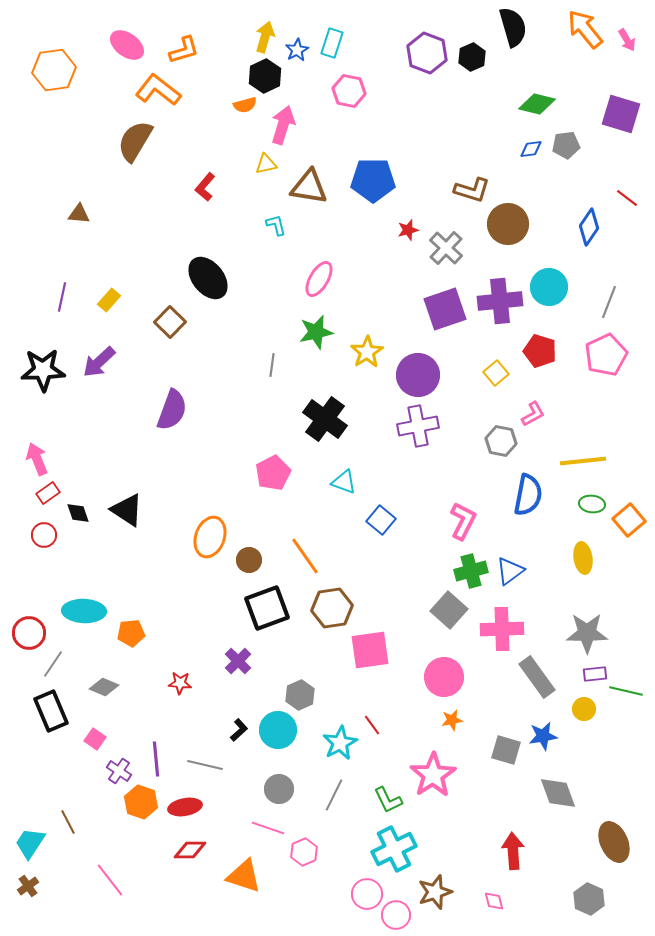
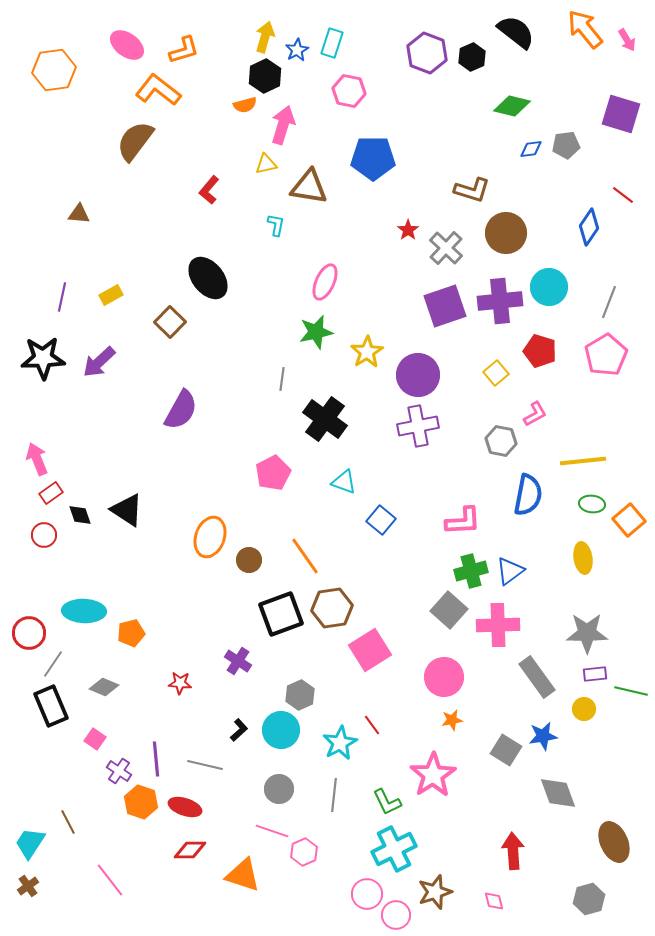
black semicircle at (513, 27): moved 3 px right, 5 px down; rotated 36 degrees counterclockwise
green diamond at (537, 104): moved 25 px left, 2 px down
brown semicircle at (135, 141): rotated 6 degrees clockwise
blue pentagon at (373, 180): moved 22 px up
red L-shape at (205, 187): moved 4 px right, 3 px down
red line at (627, 198): moved 4 px left, 3 px up
brown circle at (508, 224): moved 2 px left, 9 px down
cyan L-shape at (276, 225): rotated 25 degrees clockwise
red star at (408, 230): rotated 20 degrees counterclockwise
pink ellipse at (319, 279): moved 6 px right, 3 px down; rotated 6 degrees counterclockwise
yellow rectangle at (109, 300): moved 2 px right, 5 px up; rotated 20 degrees clockwise
purple square at (445, 309): moved 3 px up
pink pentagon at (606, 355): rotated 6 degrees counterclockwise
gray line at (272, 365): moved 10 px right, 14 px down
black star at (43, 370): moved 12 px up
purple semicircle at (172, 410): moved 9 px right; rotated 9 degrees clockwise
pink L-shape at (533, 414): moved 2 px right
red rectangle at (48, 493): moved 3 px right
black diamond at (78, 513): moved 2 px right, 2 px down
pink L-shape at (463, 521): rotated 60 degrees clockwise
black square at (267, 608): moved 14 px right, 6 px down
pink cross at (502, 629): moved 4 px left, 4 px up
orange pentagon at (131, 633): rotated 8 degrees counterclockwise
pink square at (370, 650): rotated 24 degrees counterclockwise
purple cross at (238, 661): rotated 12 degrees counterclockwise
green line at (626, 691): moved 5 px right
black rectangle at (51, 711): moved 5 px up
cyan circle at (278, 730): moved 3 px right
gray square at (506, 750): rotated 16 degrees clockwise
gray line at (334, 795): rotated 20 degrees counterclockwise
green L-shape at (388, 800): moved 1 px left, 2 px down
red ellipse at (185, 807): rotated 28 degrees clockwise
pink line at (268, 828): moved 4 px right, 3 px down
orange triangle at (244, 876): moved 1 px left, 1 px up
gray hexagon at (589, 899): rotated 20 degrees clockwise
